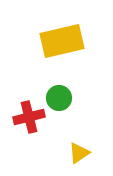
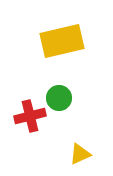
red cross: moved 1 px right, 1 px up
yellow triangle: moved 1 px right, 1 px down; rotated 10 degrees clockwise
